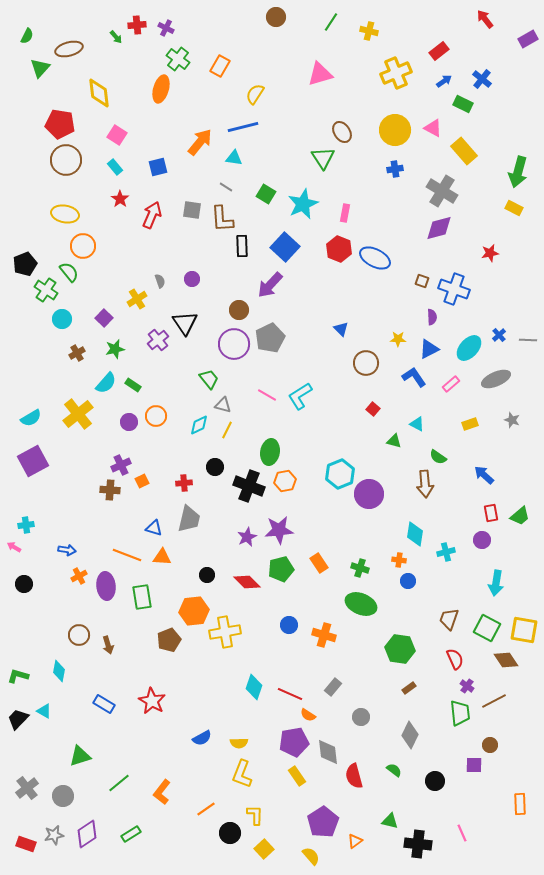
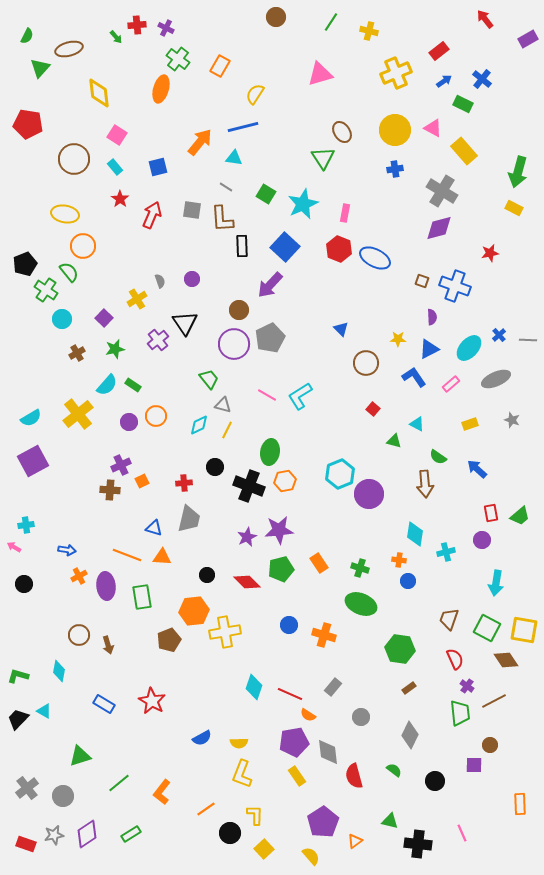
red pentagon at (60, 124): moved 32 px left
brown circle at (66, 160): moved 8 px right, 1 px up
blue cross at (454, 289): moved 1 px right, 3 px up
cyan semicircle at (106, 383): moved 1 px right, 2 px down
blue arrow at (484, 475): moved 7 px left, 6 px up
